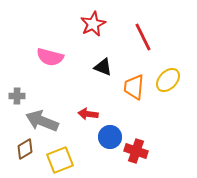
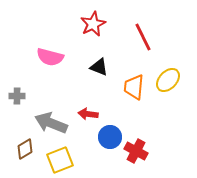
black triangle: moved 4 px left
gray arrow: moved 9 px right, 2 px down
red cross: rotated 10 degrees clockwise
